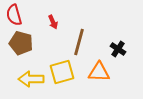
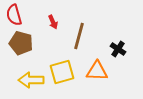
brown line: moved 6 px up
orange triangle: moved 2 px left, 1 px up
yellow arrow: moved 1 px down
